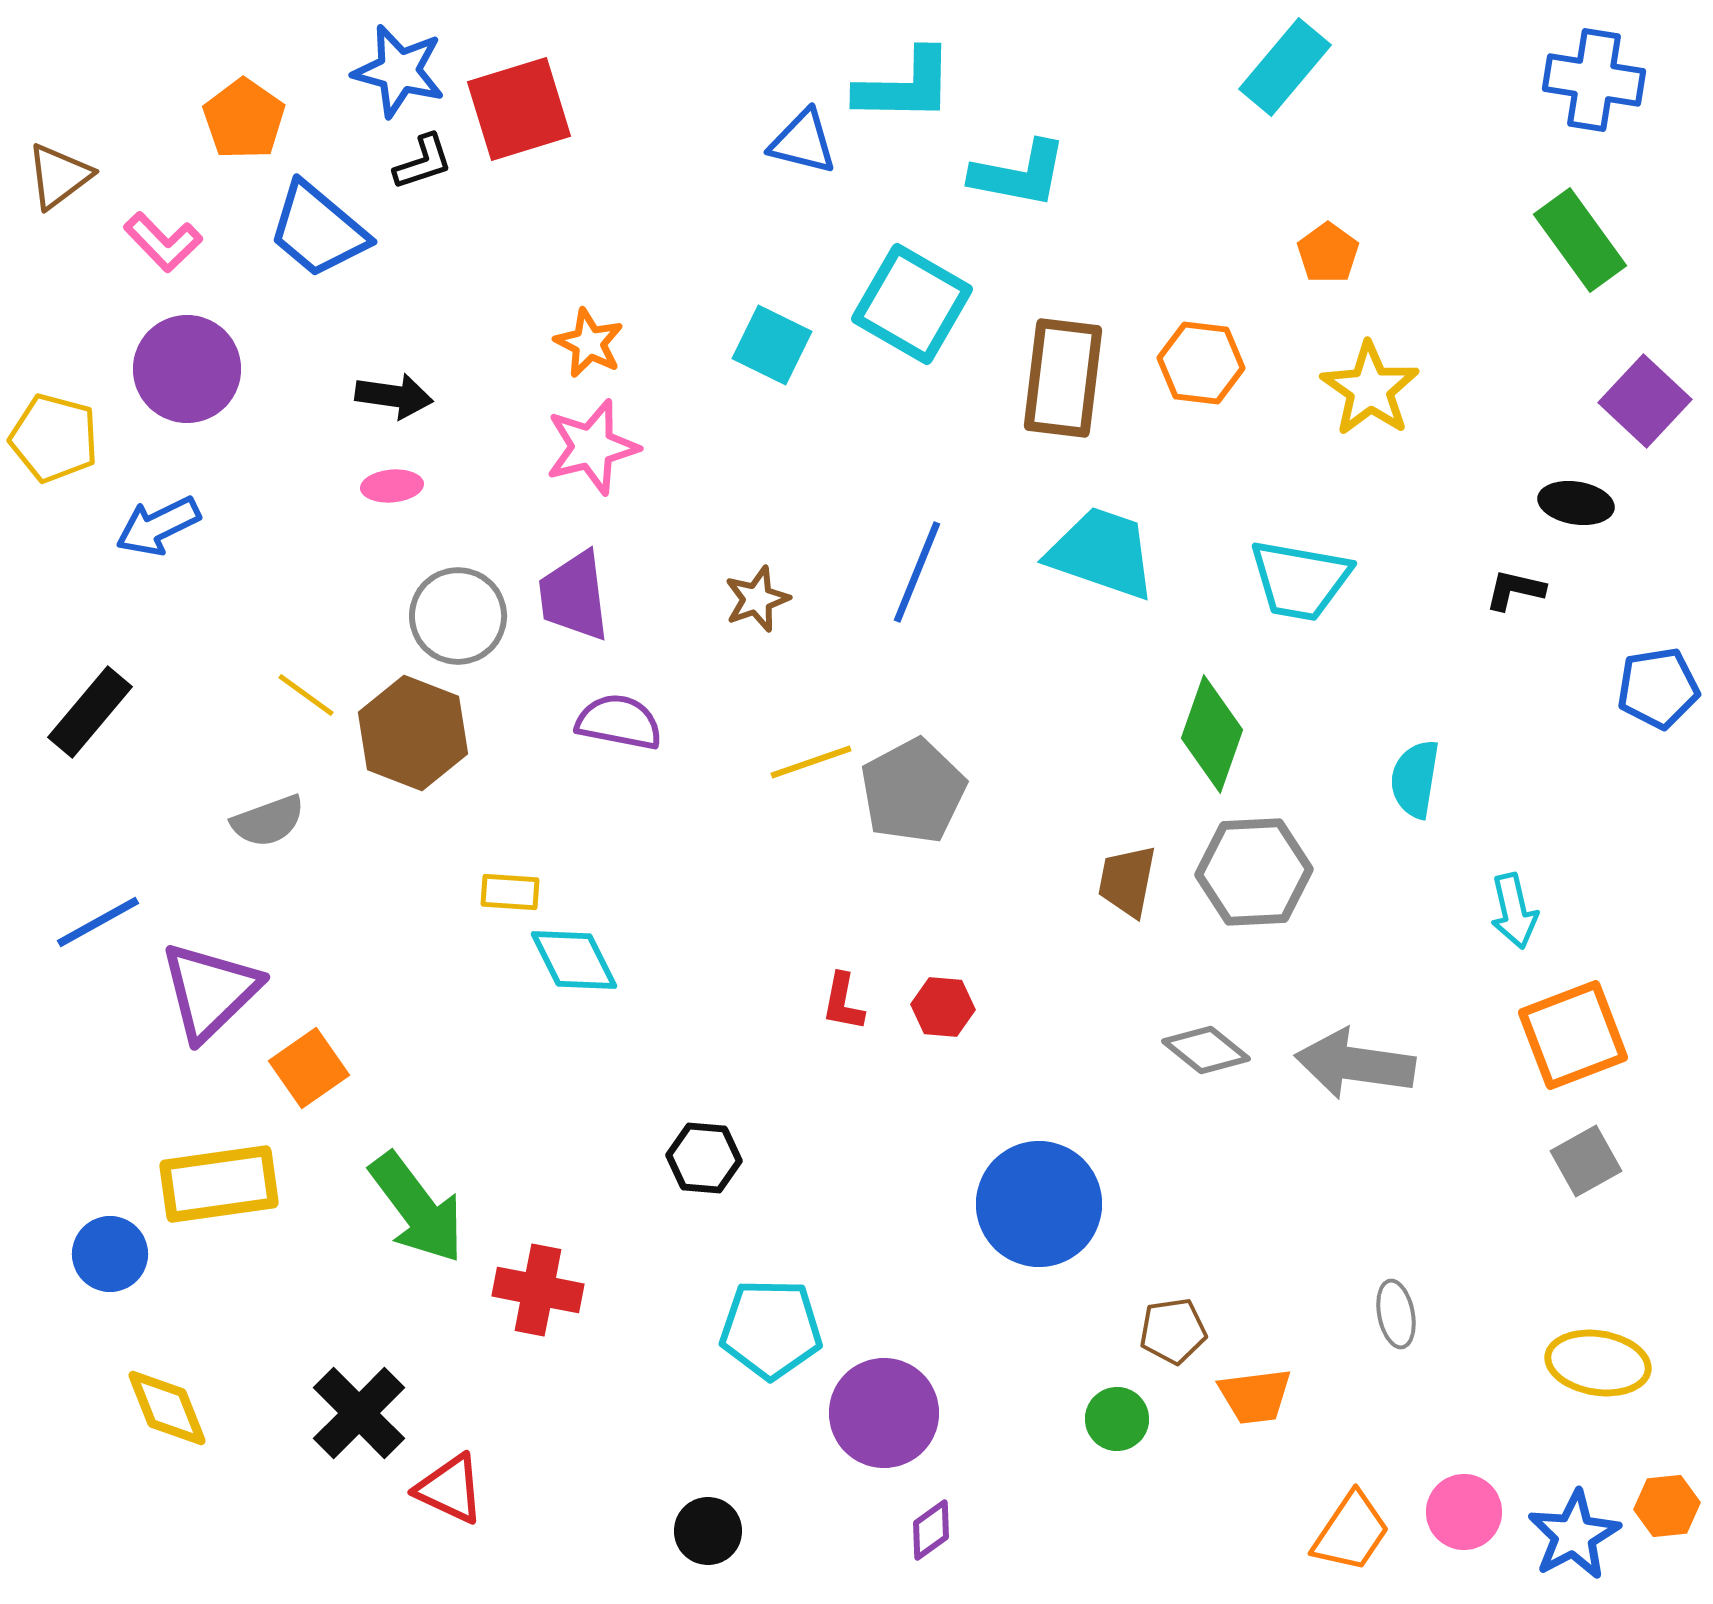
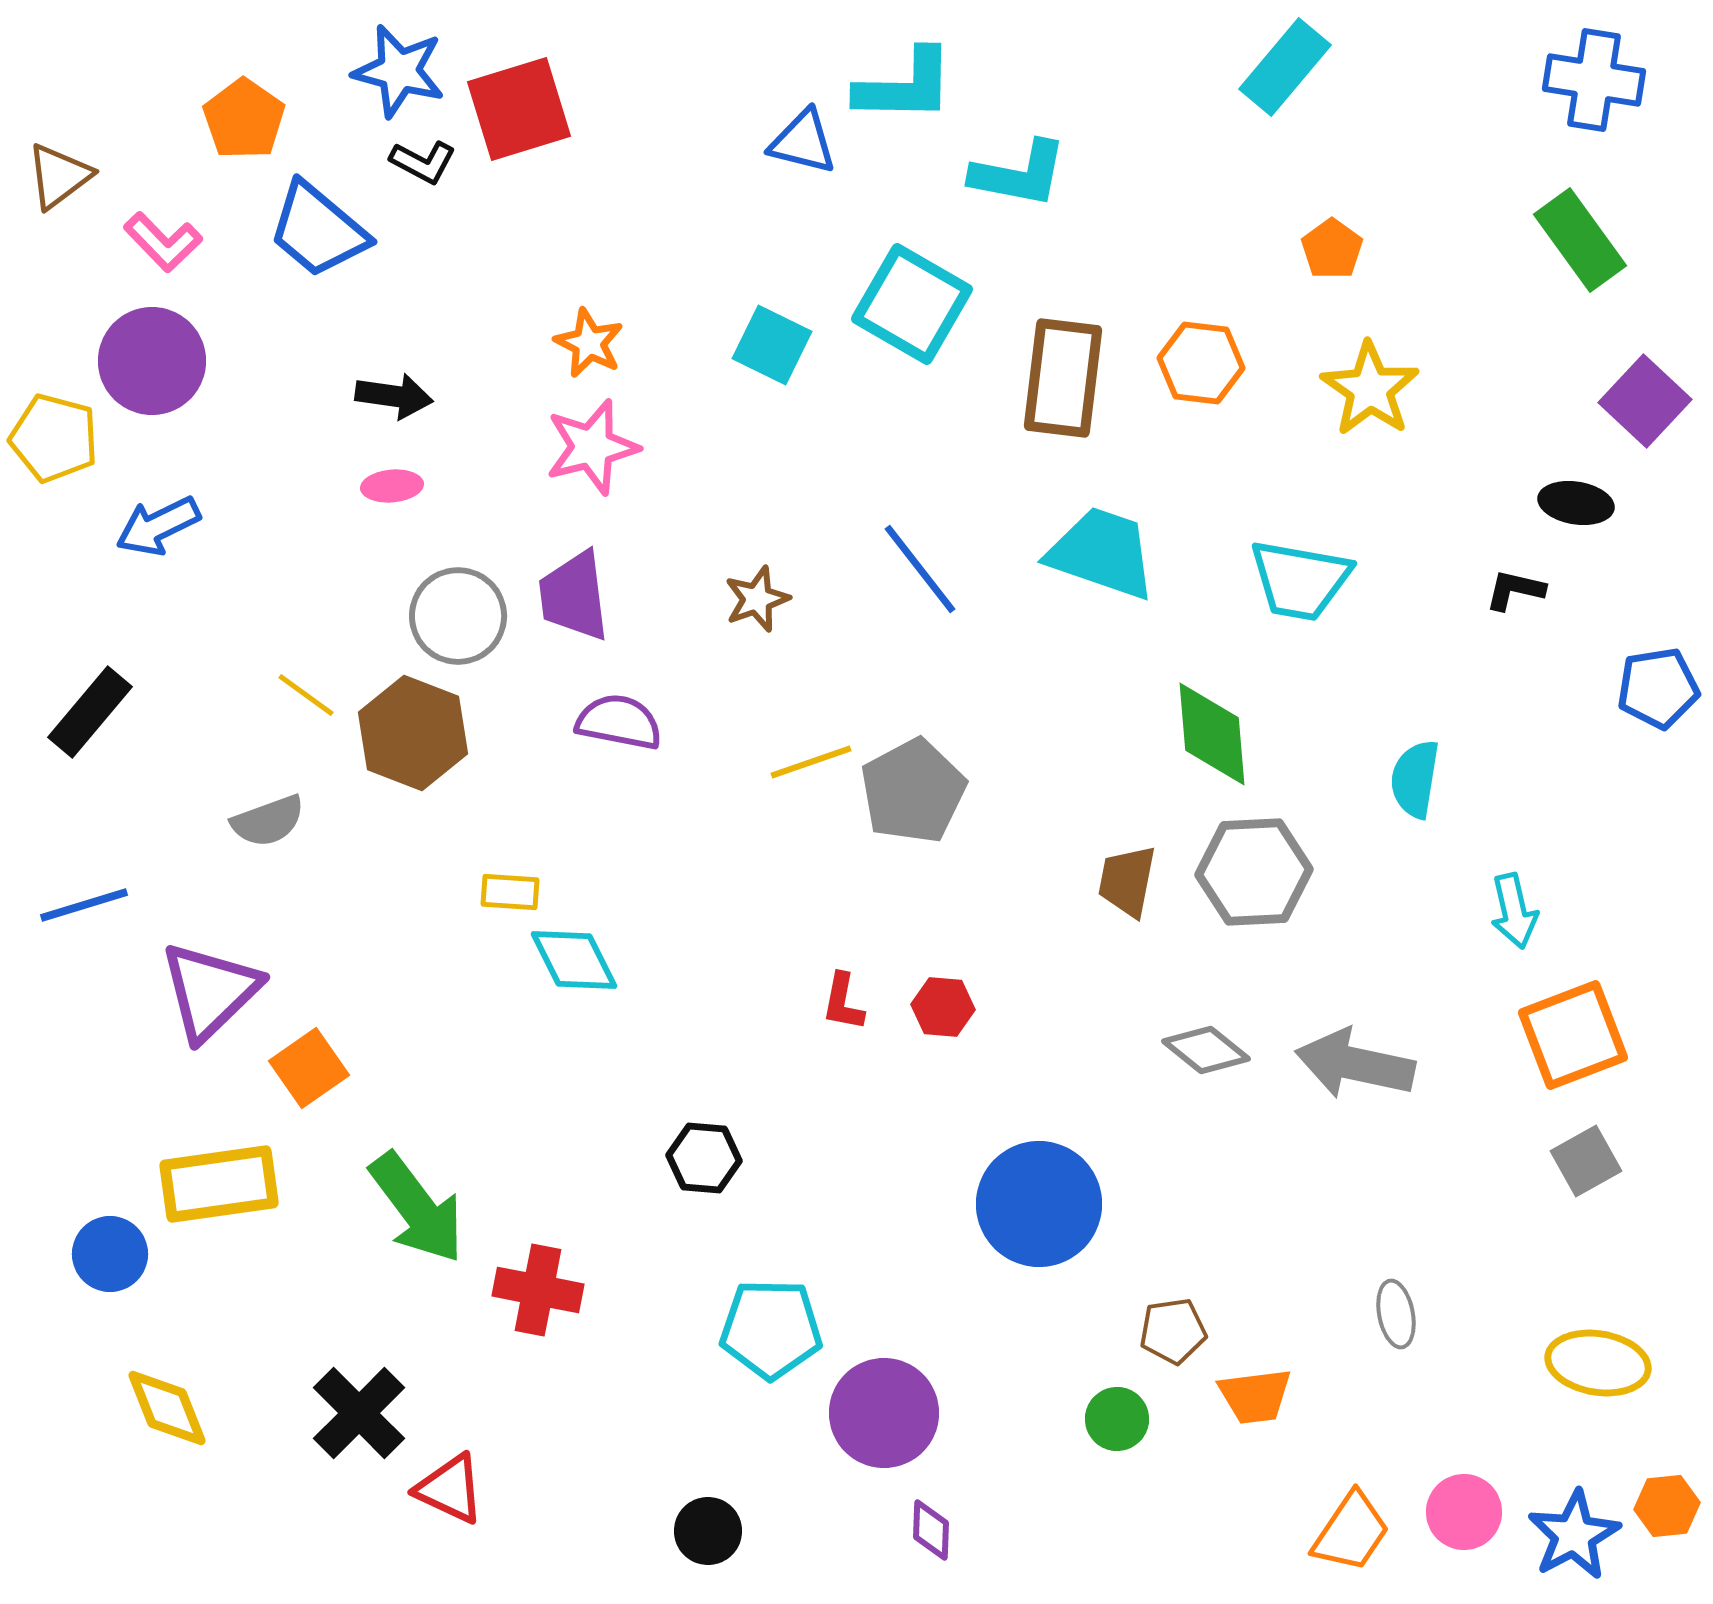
black L-shape at (423, 162): rotated 46 degrees clockwise
orange pentagon at (1328, 253): moved 4 px right, 4 px up
purple circle at (187, 369): moved 35 px left, 8 px up
blue line at (917, 572): moved 3 px right, 3 px up; rotated 60 degrees counterclockwise
green diamond at (1212, 734): rotated 24 degrees counterclockwise
blue line at (98, 922): moved 14 px left, 17 px up; rotated 12 degrees clockwise
gray arrow at (1355, 1064): rotated 4 degrees clockwise
purple diamond at (931, 1530): rotated 52 degrees counterclockwise
